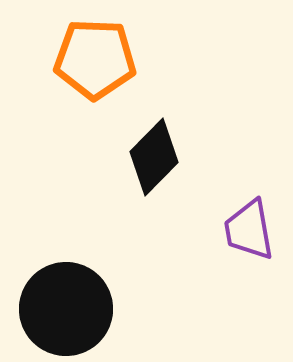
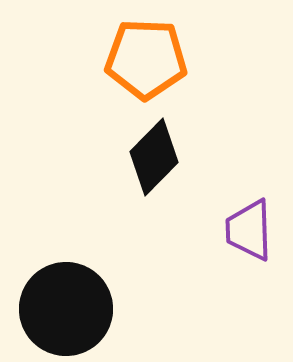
orange pentagon: moved 51 px right
purple trapezoid: rotated 8 degrees clockwise
